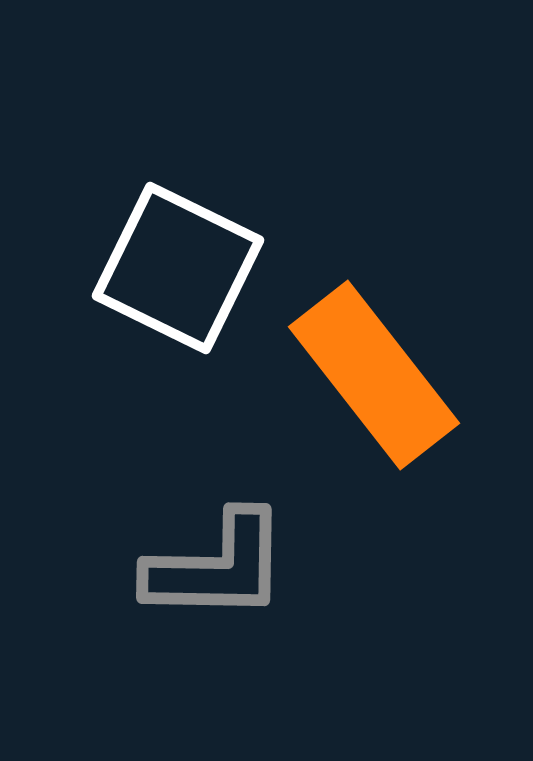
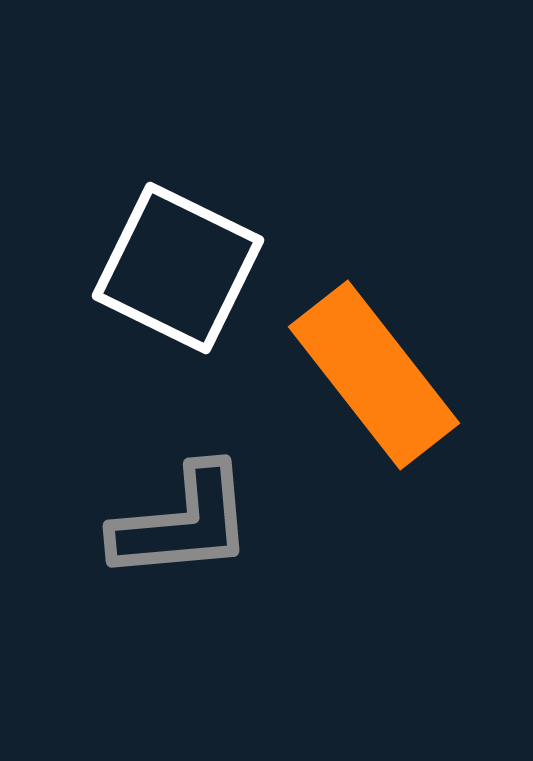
gray L-shape: moved 34 px left, 44 px up; rotated 6 degrees counterclockwise
